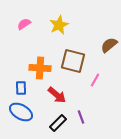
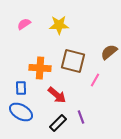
yellow star: rotated 24 degrees clockwise
brown semicircle: moved 7 px down
